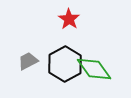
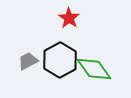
red star: moved 1 px up
black hexagon: moved 5 px left, 4 px up
